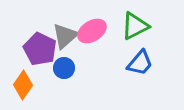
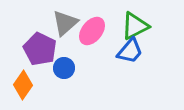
pink ellipse: rotated 20 degrees counterclockwise
gray triangle: moved 13 px up
blue trapezoid: moved 10 px left, 12 px up
